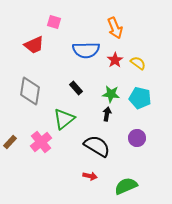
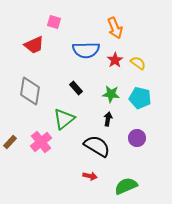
black arrow: moved 1 px right, 5 px down
